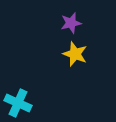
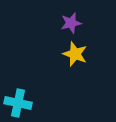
cyan cross: rotated 12 degrees counterclockwise
